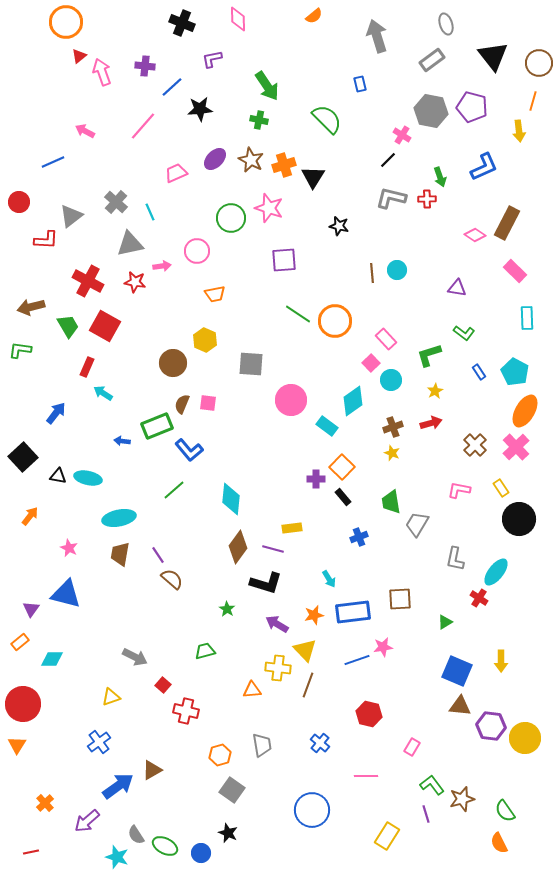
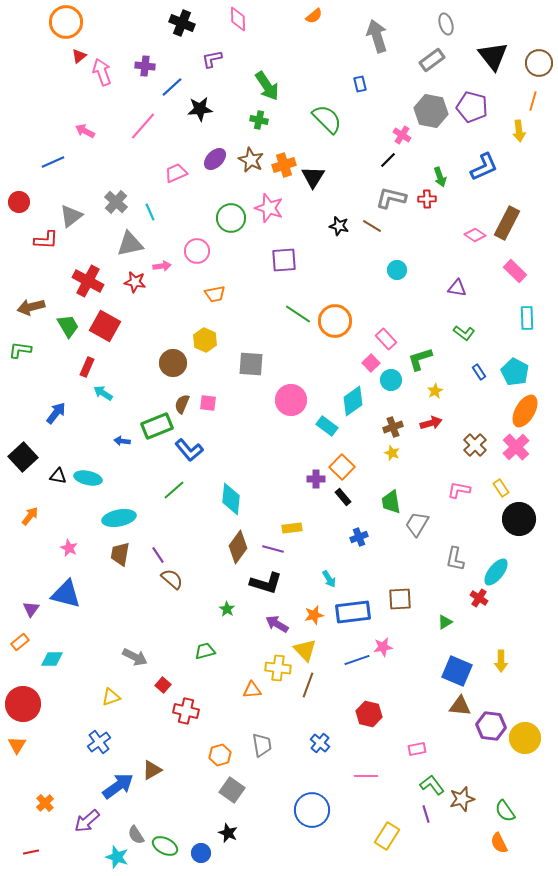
brown line at (372, 273): moved 47 px up; rotated 54 degrees counterclockwise
green L-shape at (429, 355): moved 9 px left, 4 px down
pink rectangle at (412, 747): moved 5 px right, 2 px down; rotated 48 degrees clockwise
